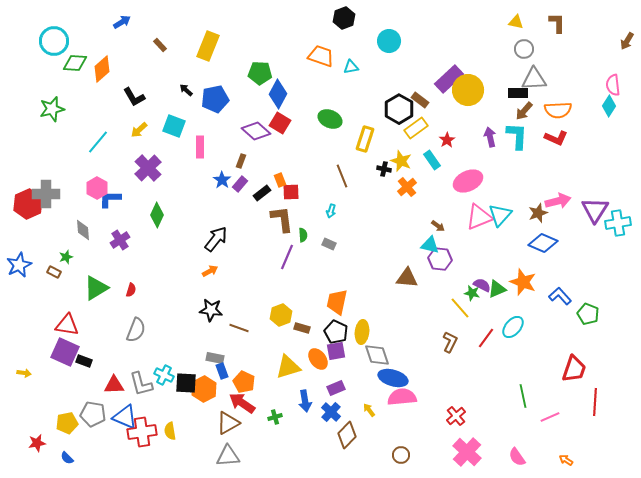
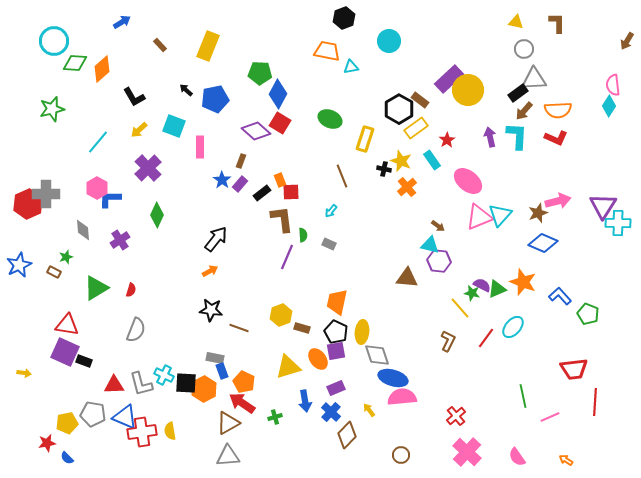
orange trapezoid at (321, 56): moved 6 px right, 5 px up; rotated 8 degrees counterclockwise
black rectangle at (518, 93): rotated 36 degrees counterclockwise
pink ellipse at (468, 181): rotated 64 degrees clockwise
purple triangle at (595, 210): moved 8 px right, 4 px up
cyan arrow at (331, 211): rotated 24 degrees clockwise
cyan cross at (618, 223): rotated 10 degrees clockwise
purple hexagon at (440, 259): moved 1 px left, 2 px down
brown L-shape at (450, 342): moved 2 px left, 1 px up
red trapezoid at (574, 369): rotated 64 degrees clockwise
red star at (37, 443): moved 10 px right
